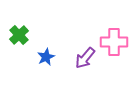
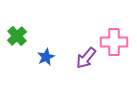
green cross: moved 2 px left, 1 px down
purple arrow: moved 1 px right
